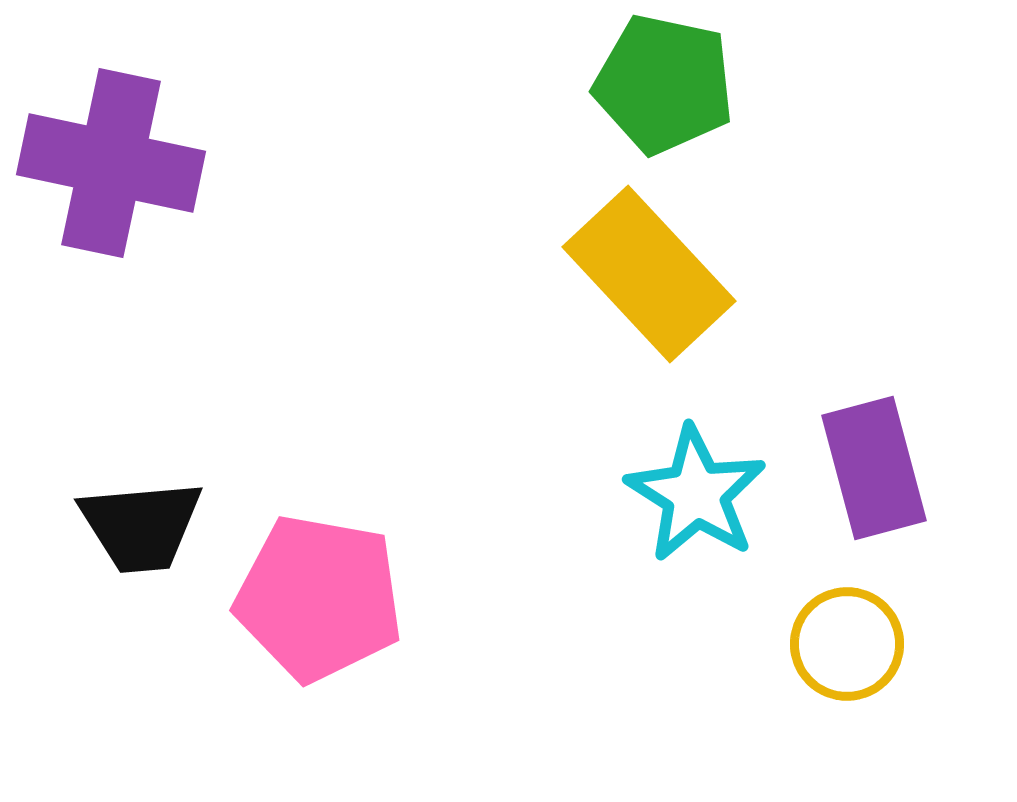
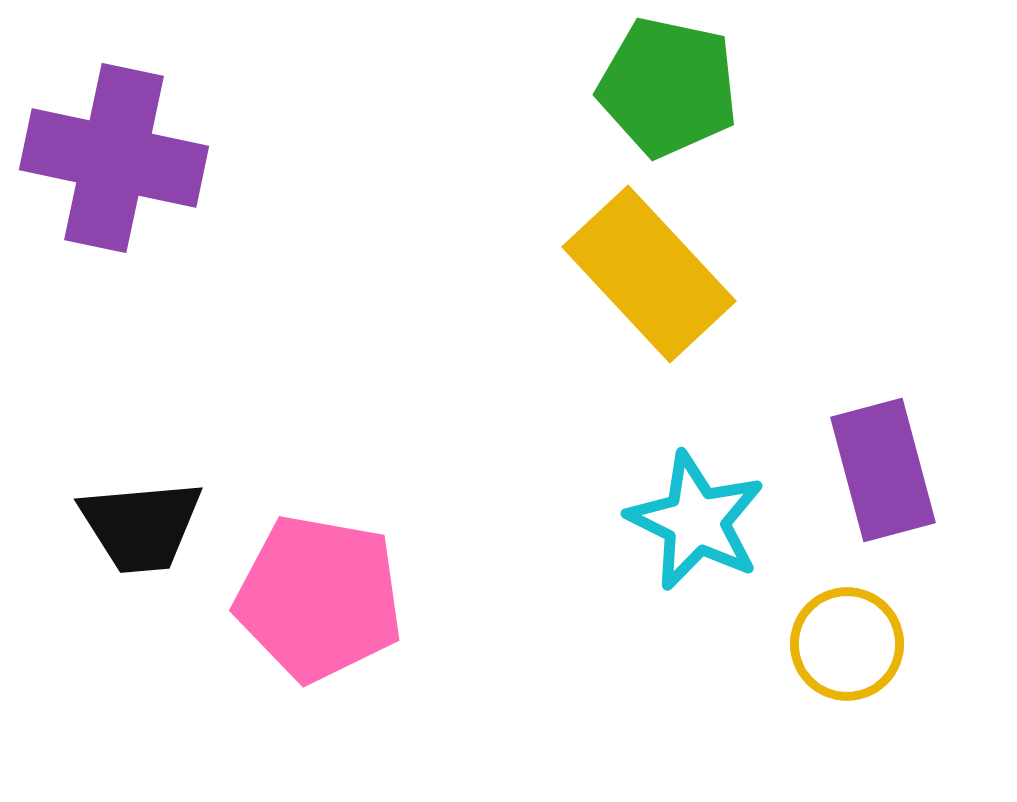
green pentagon: moved 4 px right, 3 px down
purple cross: moved 3 px right, 5 px up
purple rectangle: moved 9 px right, 2 px down
cyan star: moved 27 px down; rotated 6 degrees counterclockwise
